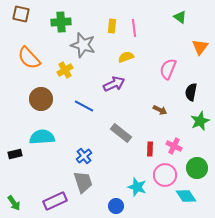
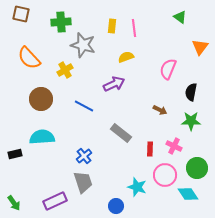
green star: moved 9 px left; rotated 24 degrees clockwise
cyan diamond: moved 2 px right, 2 px up
